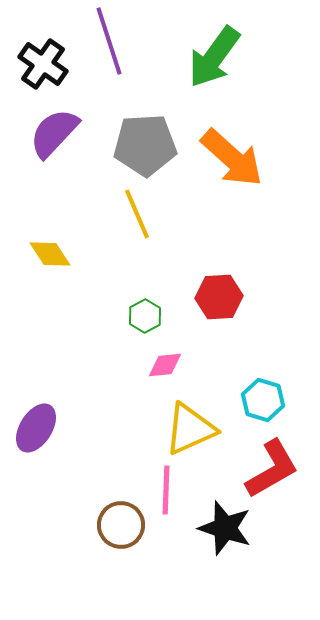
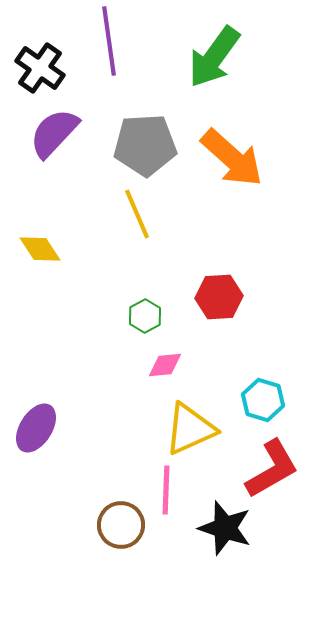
purple line: rotated 10 degrees clockwise
black cross: moved 3 px left, 4 px down
yellow diamond: moved 10 px left, 5 px up
